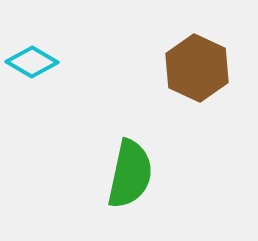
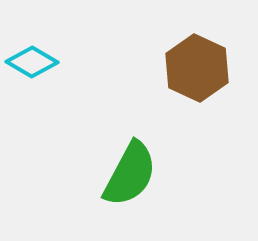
green semicircle: rotated 16 degrees clockwise
